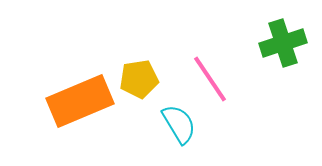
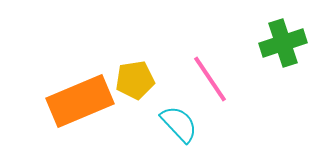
yellow pentagon: moved 4 px left, 1 px down
cyan semicircle: rotated 12 degrees counterclockwise
